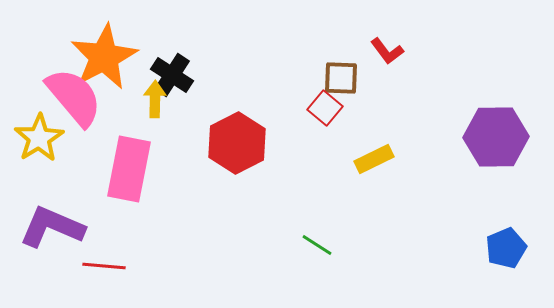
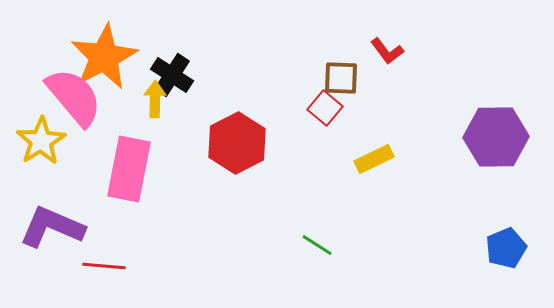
yellow star: moved 2 px right, 3 px down
